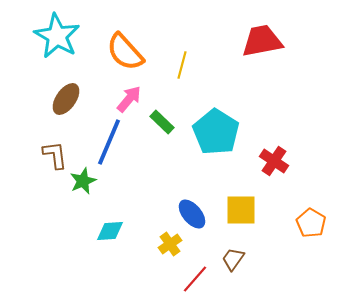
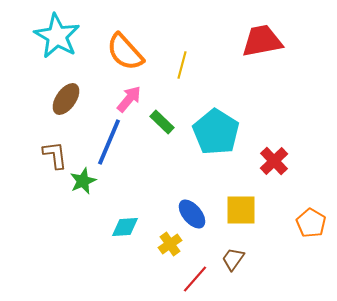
red cross: rotated 12 degrees clockwise
cyan diamond: moved 15 px right, 4 px up
